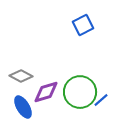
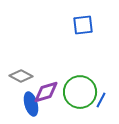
blue square: rotated 20 degrees clockwise
blue line: rotated 21 degrees counterclockwise
blue ellipse: moved 8 px right, 3 px up; rotated 15 degrees clockwise
